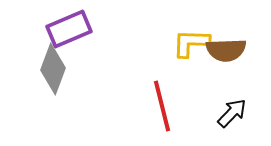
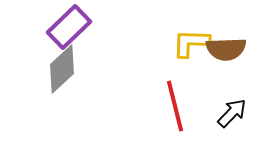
purple rectangle: moved 2 px up; rotated 21 degrees counterclockwise
brown semicircle: moved 1 px up
gray diamond: moved 9 px right; rotated 27 degrees clockwise
red line: moved 13 px right
